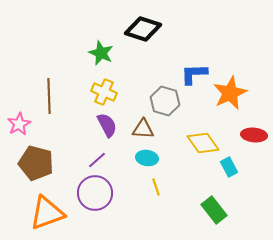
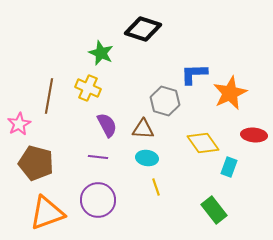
yellow cross: moved 16 px left, 4 px up
brown line: rotated 12 degrees clockwise
purple line: moved 1 px right, 3 px up; rotated 48 degrees clockwise
cyan rectangle: rotated 48 degrees clockwise
purple circle: moved 3 px right, 7 px down
